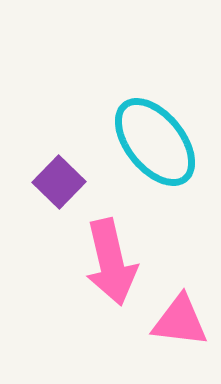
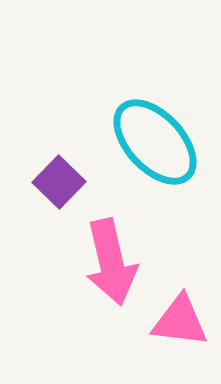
cyan ellipse: rotated 4 degrees counterclockwise
